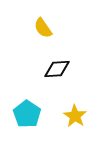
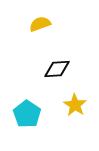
yellow semicircle: moved 3 px left, 4 px up; rotated 105 degrees clockwise
yellow star: moved 11 px up
